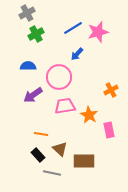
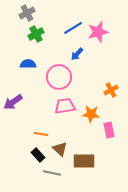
blue semicircle: moved 2 px up
purple arrow: moved 20 px left, 7 px down
orange star: moved 2 px right, 1 px up; rotated 24 degrees counterclockwise
